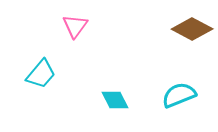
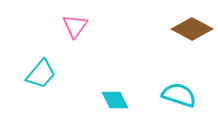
cyan semicircle: rotated 40 degrees clockwise
